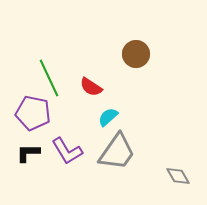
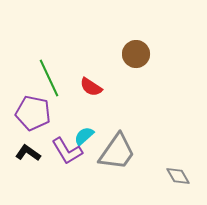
cyan semicircle: moved 24 px left, 19 px down
black L-shape: rotated 35 degrees clockwise
